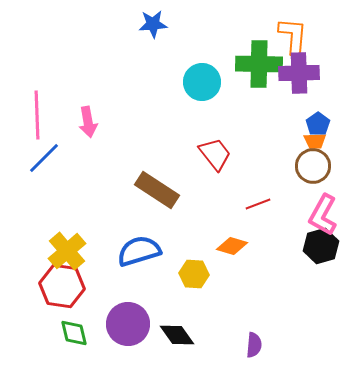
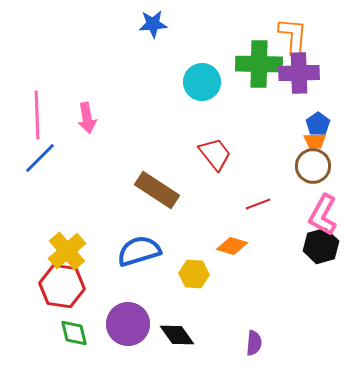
pink arrow: moved 1 px left, 4 px up
blue line: moved 4 px left
purple semicircle: moved 2 px up
